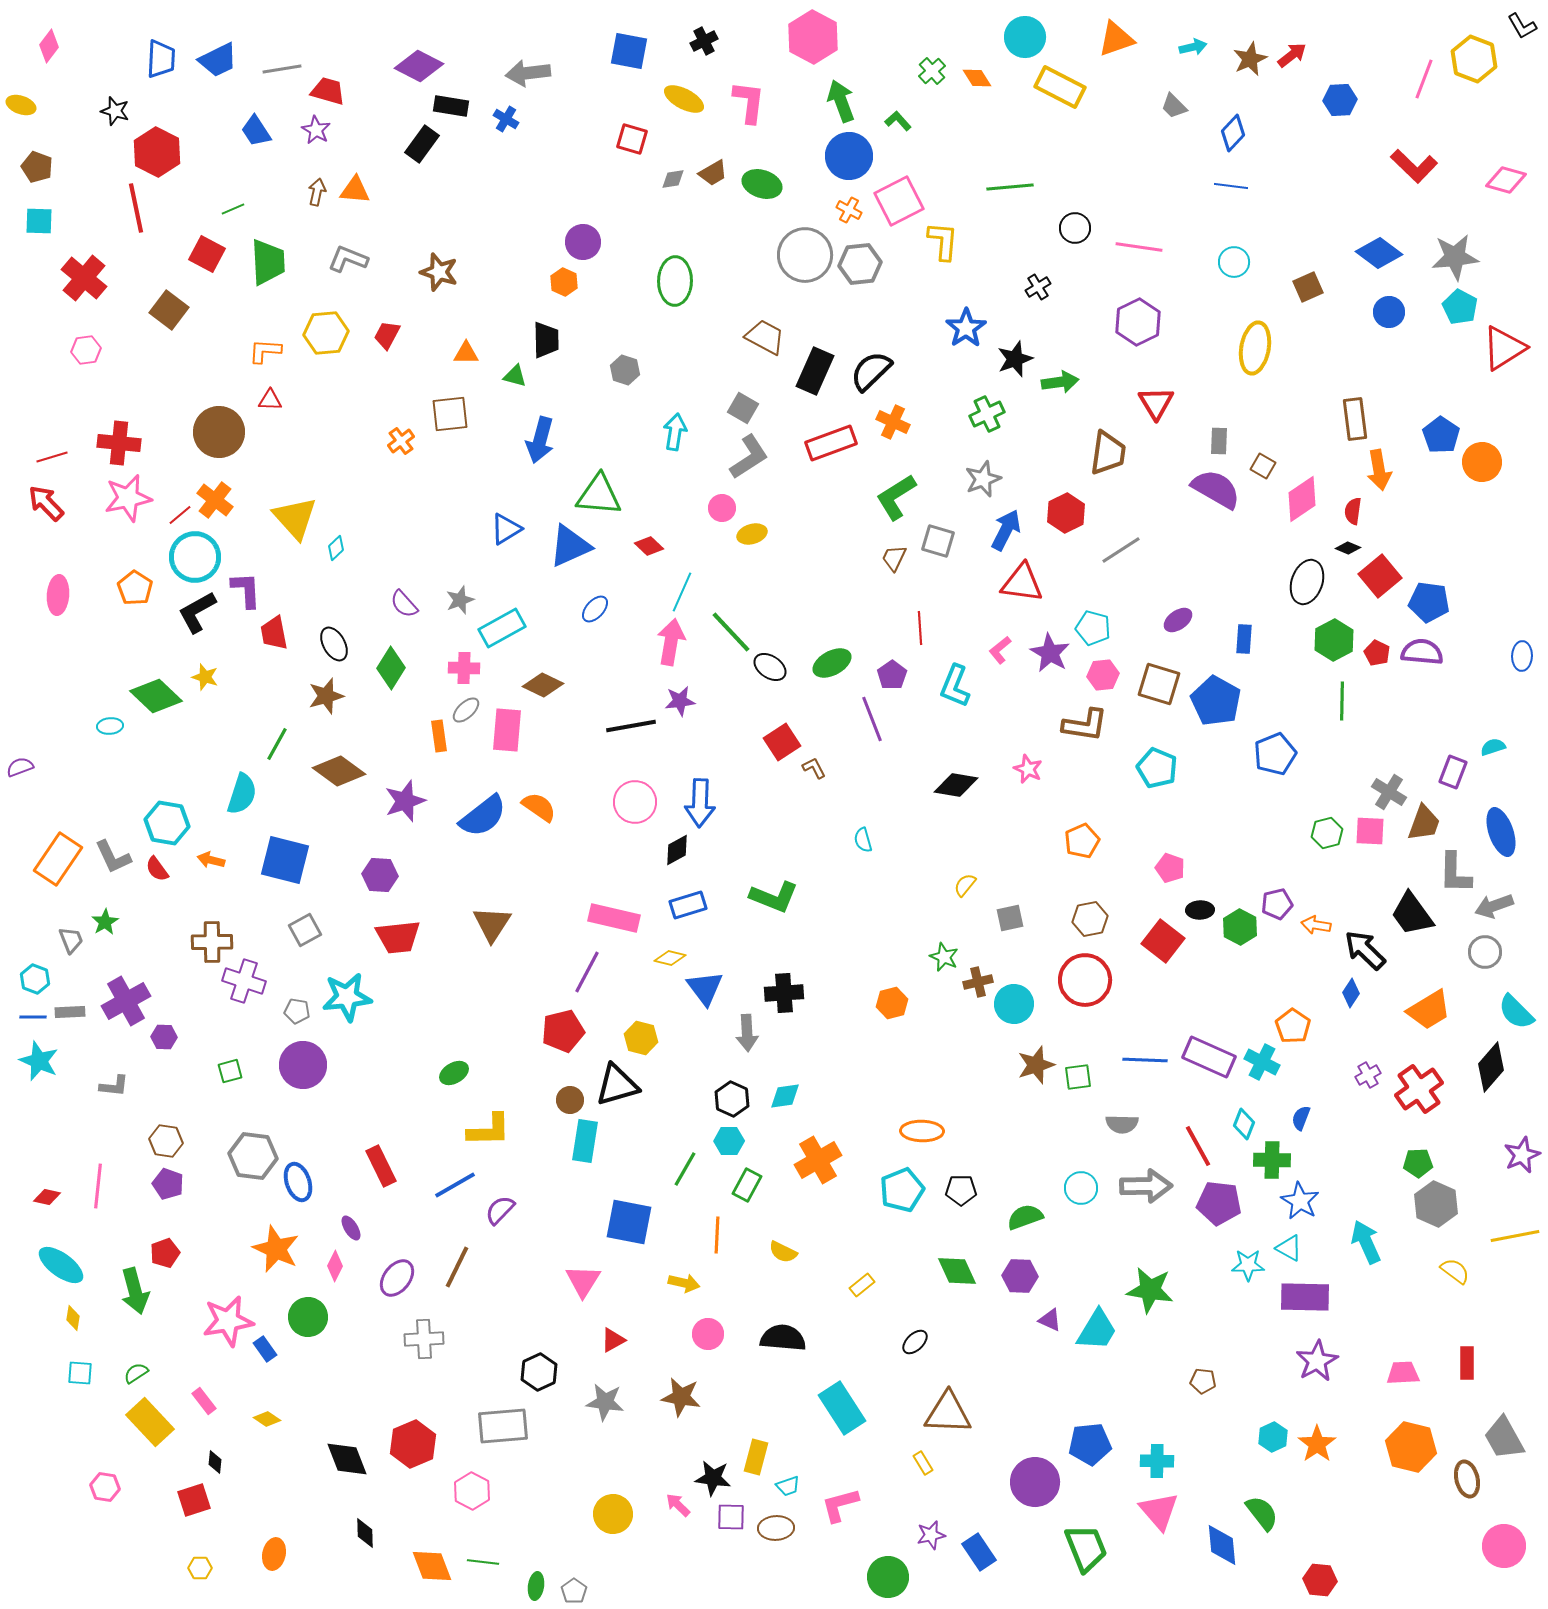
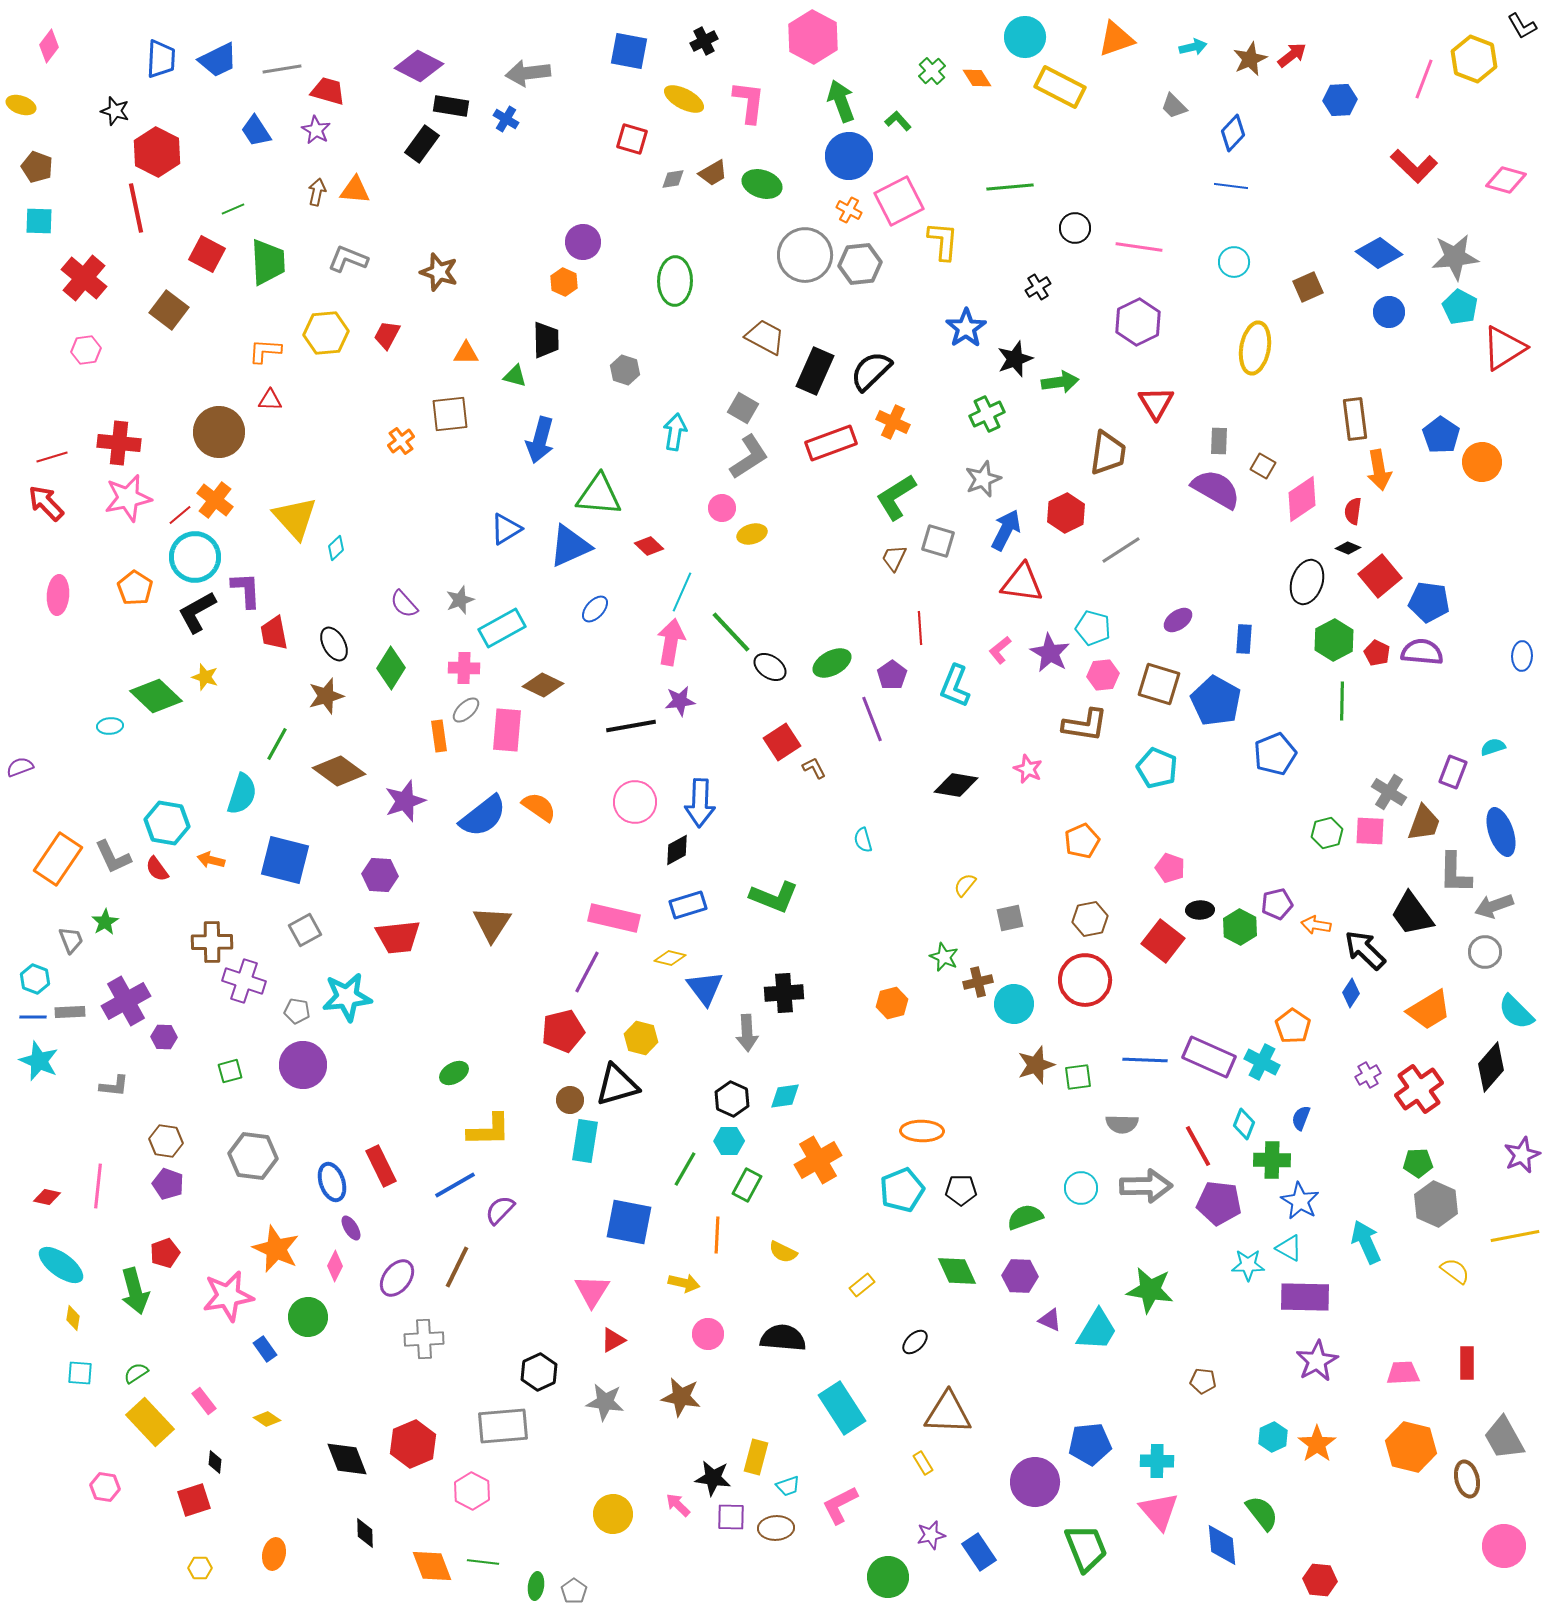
blue ellipse at (298, 1182): moved 34 px right
pink triangle at (583, 1281): moved 9 px right, 10 px down
pink star at (228, 1321): moved 25 px up
pink L-shape at (840, 1505): rotated 12 degrees counterclockwise
